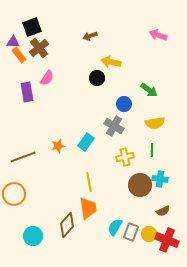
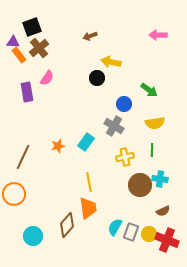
pink arrow: rotated 18 degrees counterclockwise
brown line: rotated 45 degrees counterclockwise
